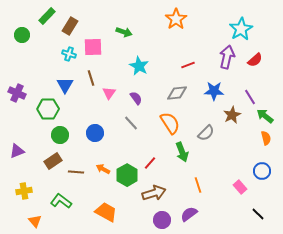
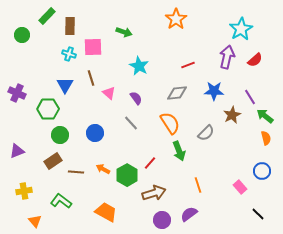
brown rectangle at (70, 26): rotated 30 degrees counterclockwise
pink triangle at (109, 93): rotated 24 degrees counterclockwise
green arrow at (182, 152): moved 3 px left, 1 px up
